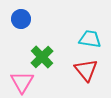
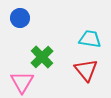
blue circle: moved 1 px left, 1 px up
